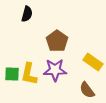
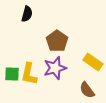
purple star: moved 2 px up; rotated 15 degrees counterclockwise
